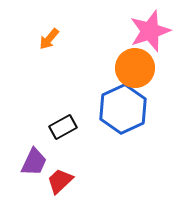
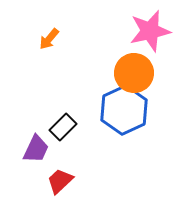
pink star: rotated 6 degrees clockwise
orange circle: moved 1 px left, 5 px down
blue hexagon: moved 1 px right, 1 px down
black rectangle: rotated 16 degrees counterclockwise
purple trapezoid: moved 2 px right, 13 px up
